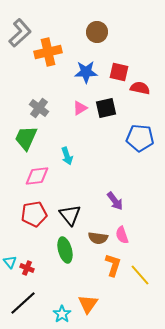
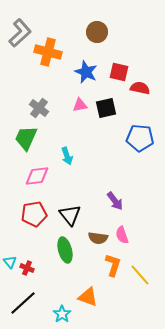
orange cross: rotated 28 degrees clockwise
blue star: rotated 25 degrees clockwise
pink triangle: moved 3 px up; rotated 21 degrees clockwise
orange triangle: moved 7 px up; rotated 45 degrees counterclockwise
